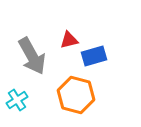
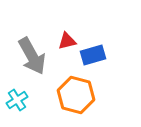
red triangle: moved 2 px left, 1 px down
blue rectangle: moved 1 px left, 1 px up
